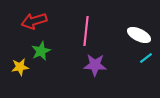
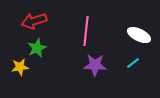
green star: moved 4 px left, 3 px up
cyan line: moved 13 px left, 5 px down
